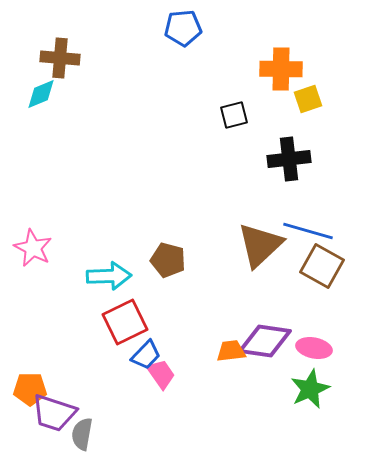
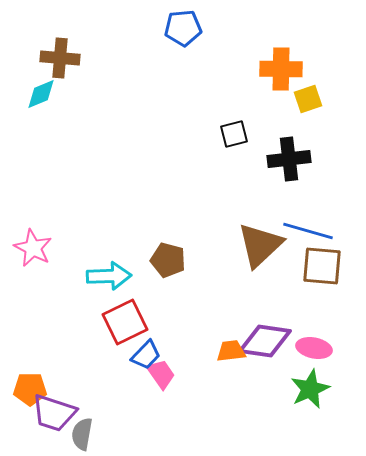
black square: moved 19 px down
brown square: rotated 24 degrees counterclockwise
